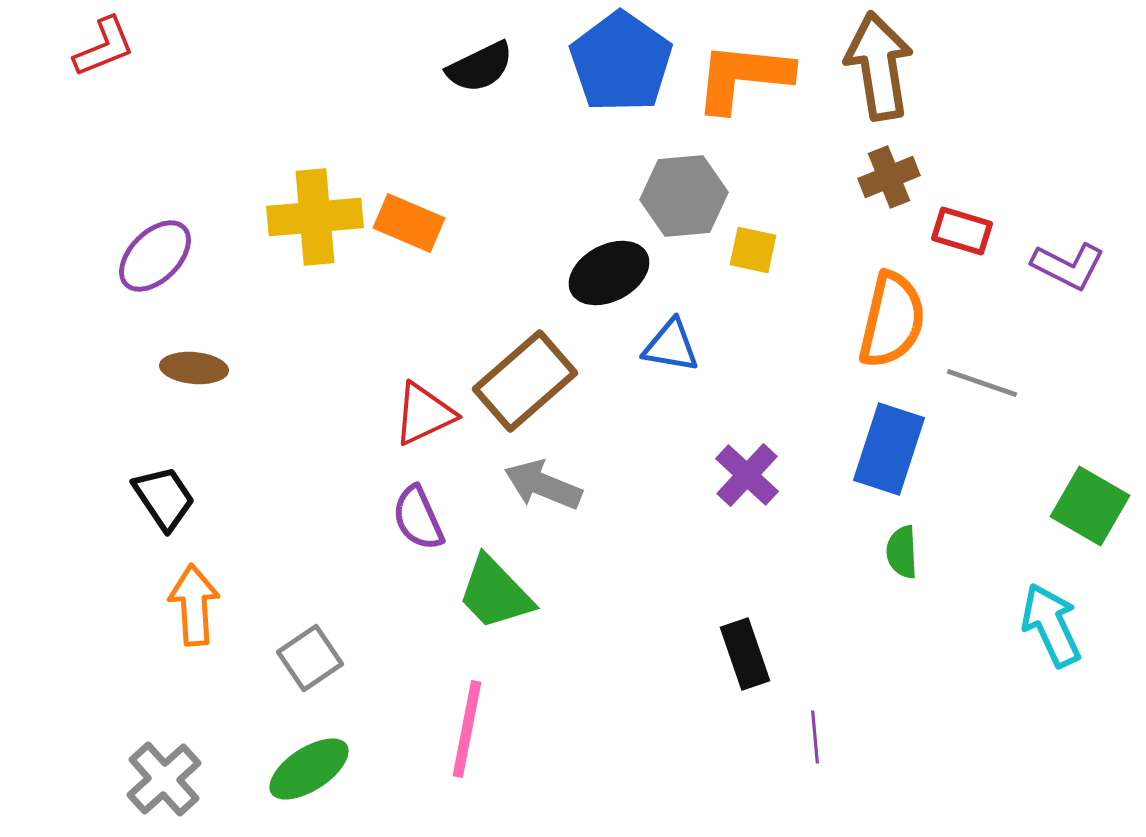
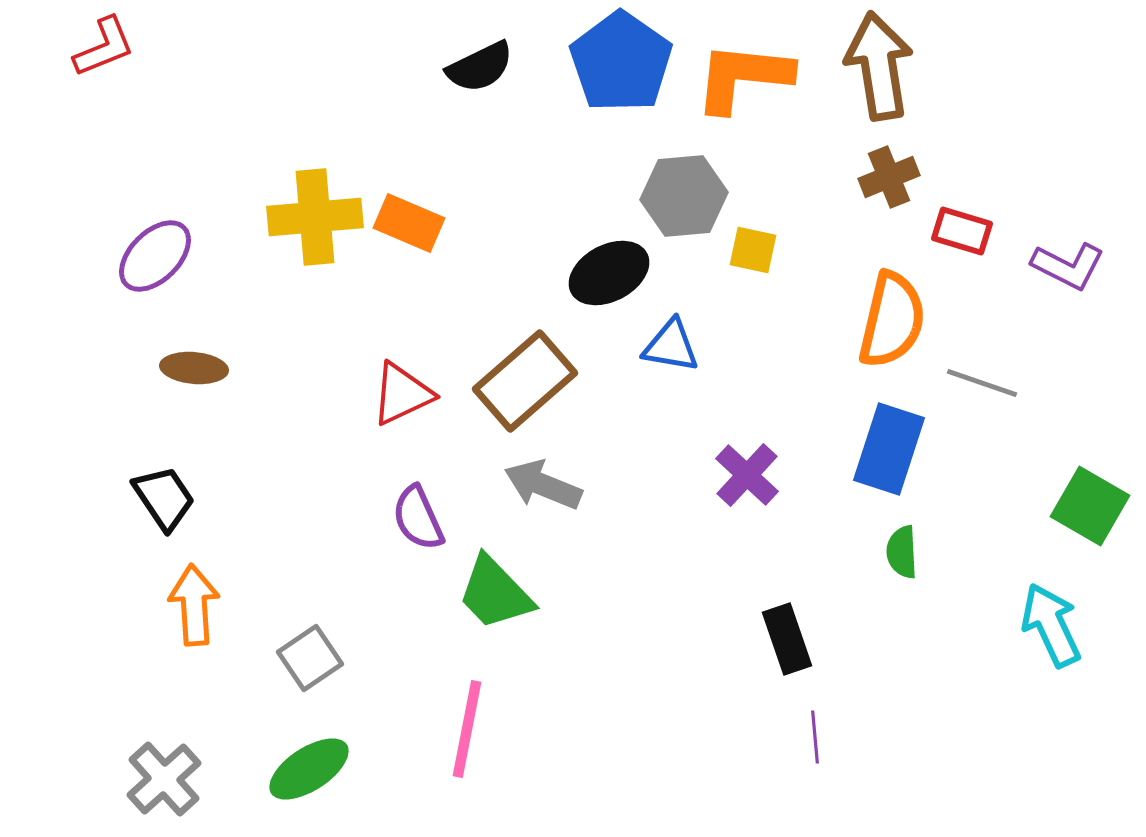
red triangle: moved 22 px left, 20 px up
black rectangle: moved 42 px right, 15 px up
